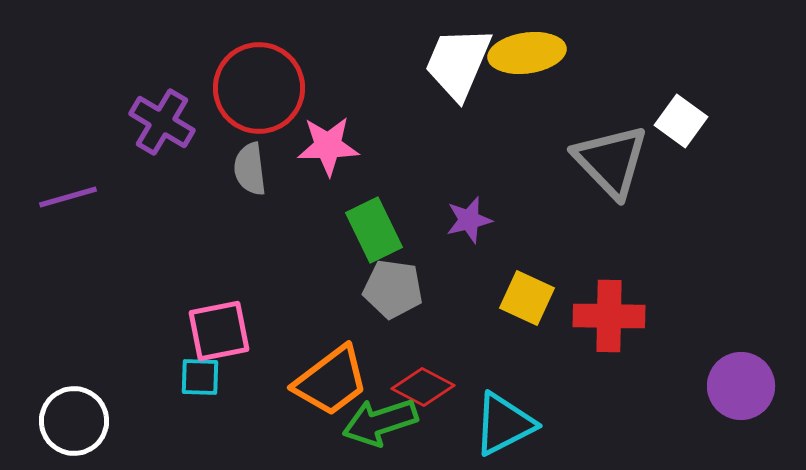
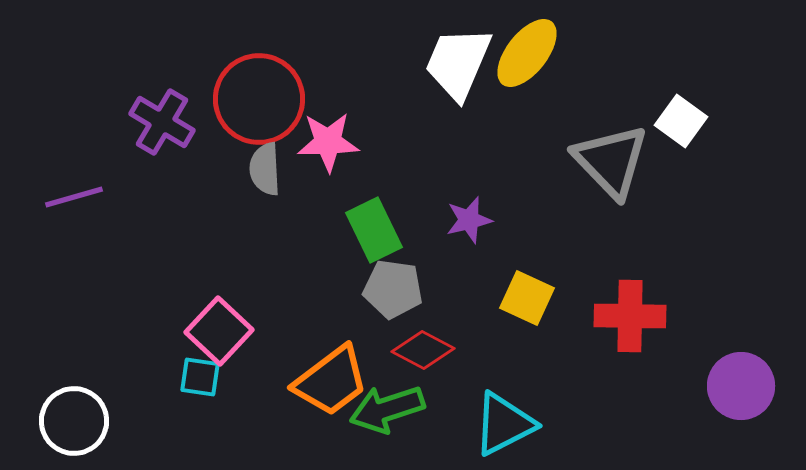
yellow ellipse: rotated 44 degrees counterclockwise
red circle: moved 11 px down
pink star: moved 4 px up
gray semicircle: moved 15 px right; rotated 4 degrees clockwise
purple line: moved 6 px right
red cross: moved 21 px right
pink square: rotated 36 degrees counterclockwise
cyan square: rotated 6 degrees clockwise
red diamond: moved 37 px up
green arrow: moved 7 px right, 13 px up
